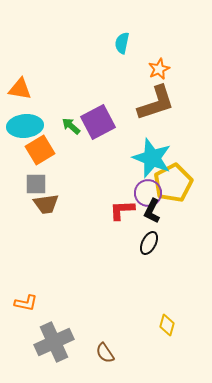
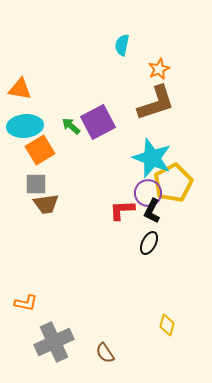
cyan semicircle: moved 2 px down
